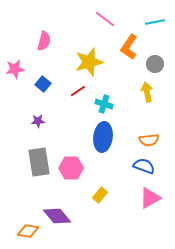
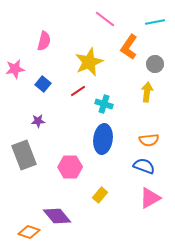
yellow star: rotated 8 degrees counterclockwise
yellow arrow: rotated 18 degrees clockwise
blue ellipse: moved 2 px down
gray rectangle: moved 15 px left, 7 px up; rotated 12 degrees counterclockwise
pink hexagon: moved 1 px left, 1 px up
orange diamond: moved 1 px right, 1 px down; rotated 10 degrees clockwise
